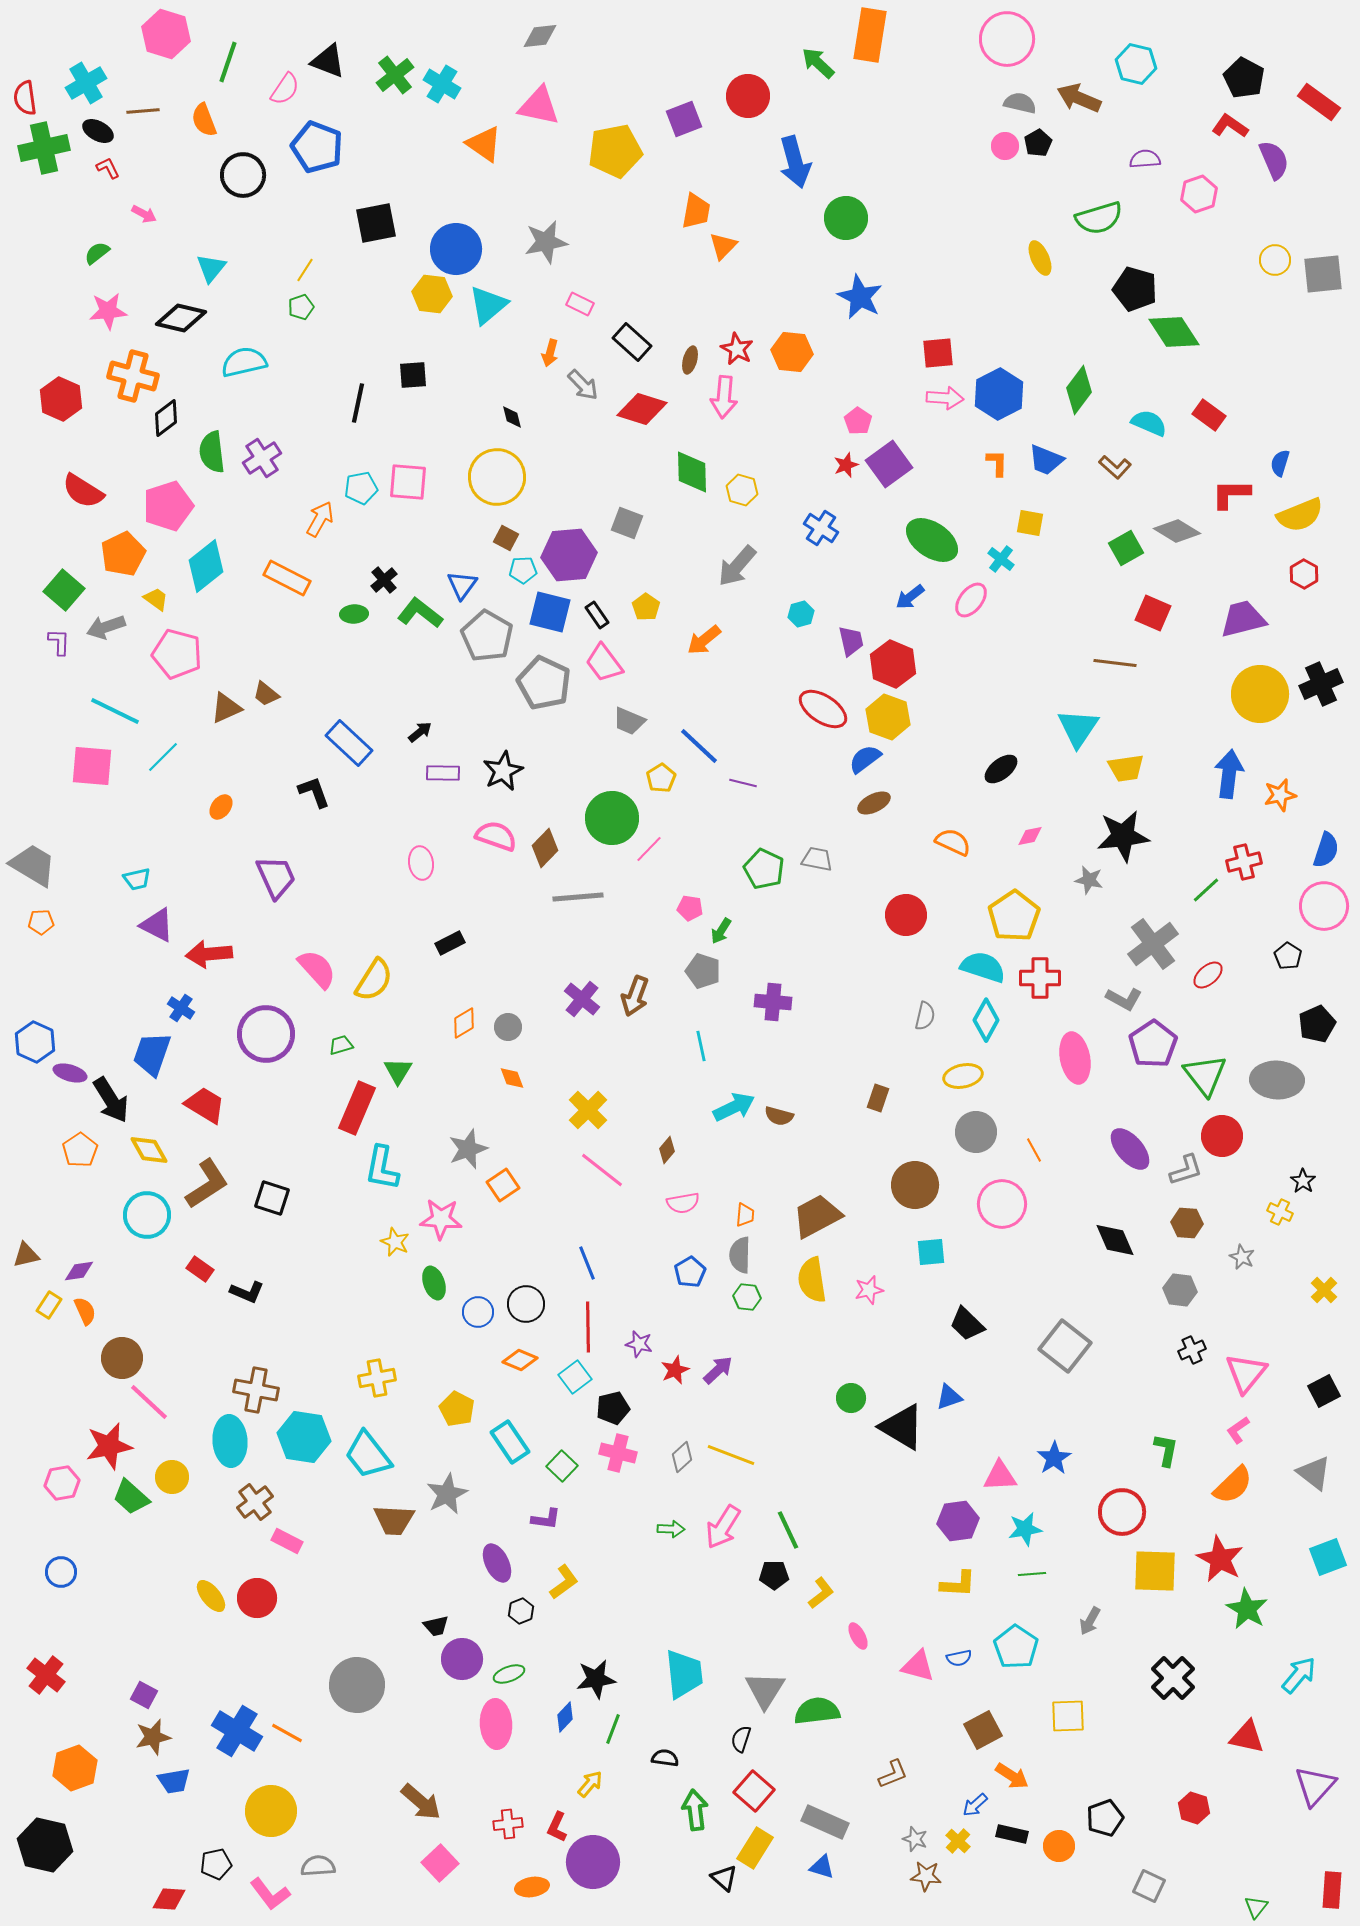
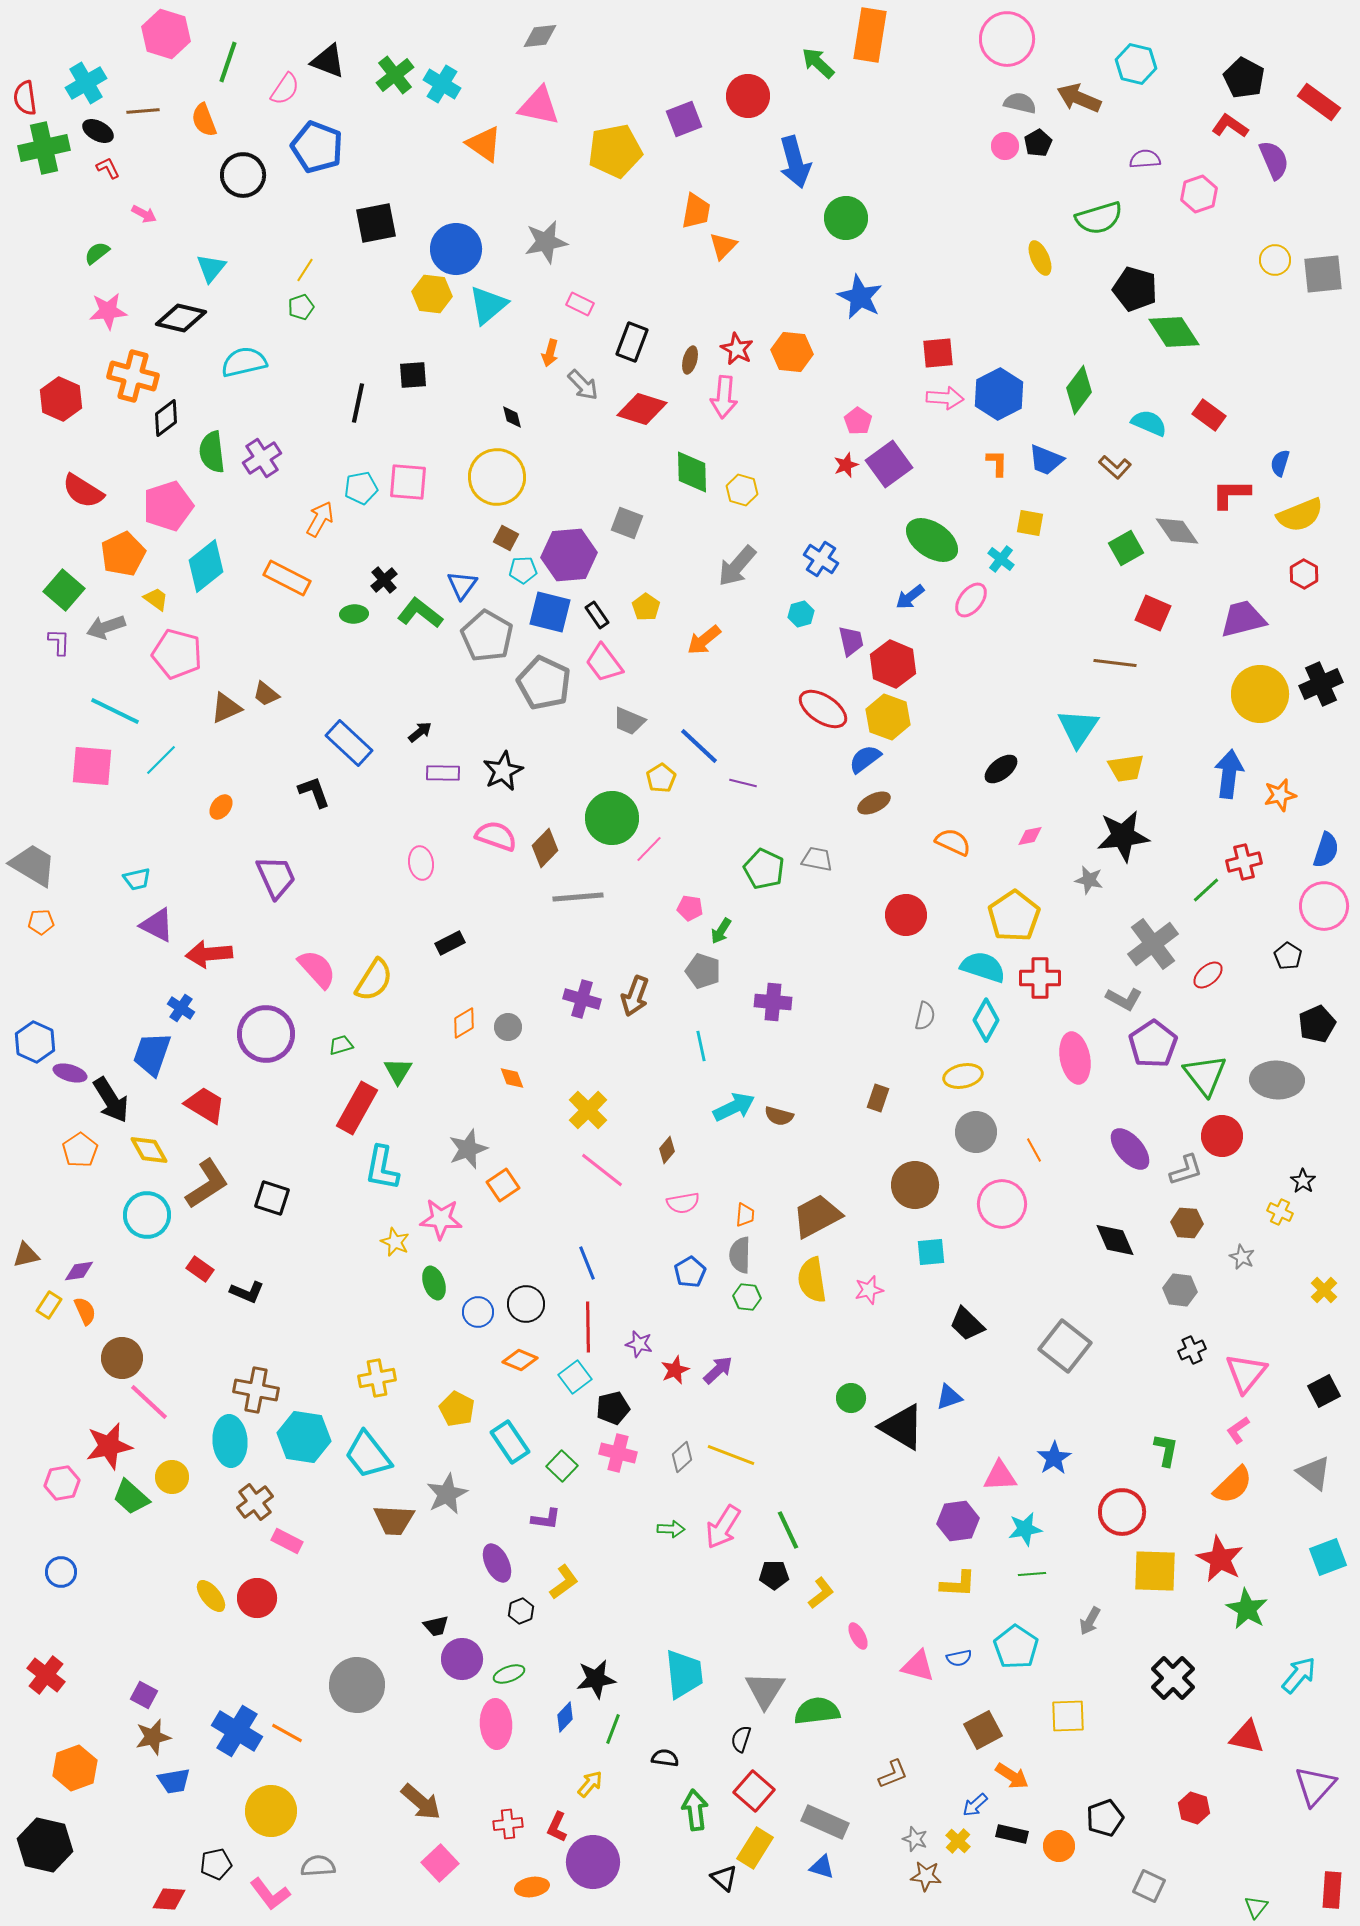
black rectangle at (632, 342): rotated 69 degrees clockwise
blue cross at (821, 528): moved 31 px down
gray diamond at (1177, 531): rotated 24 degrees clockwise
cyan line at (163, 757): moved 2 px left, 3 px down
purple cross at (582, 999): rotated 24 degrees counterclockwise
red rectangle at (357, 1108): rotated 6 degrees clockwise
